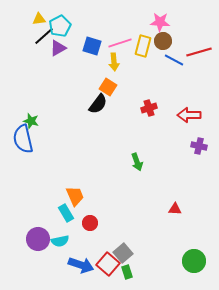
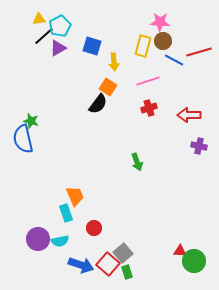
pink line: moved 28 px right, 38 px down
red triangle: moved 5 px right, 42 px down
cyan rectangle: rotated 12 degrees clockwise
red circle: moved 4 px right, 5 px down
